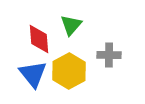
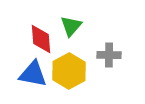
green triangle: moved 1 px down
red diamond: moved 2 px right
blue triangle: rotated 40 degrees counterclockwise
